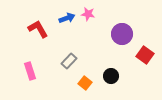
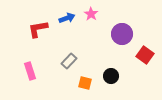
pink star: moved 3 px right; rotated 24 degrees clockwise
red L-shape: rotated 70 degrees counterclockwise
orange square: rotated 24 degrees counterclockwise
